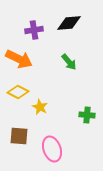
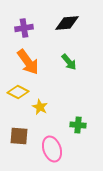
black diamond: moved 2 px left
purple cross: moved 10 px left, 2 px up
orange arrow: moved 9 px right, 3 px down; rotated 28 degrees clockwise
green cross: moved 9 px left, 10 px down
